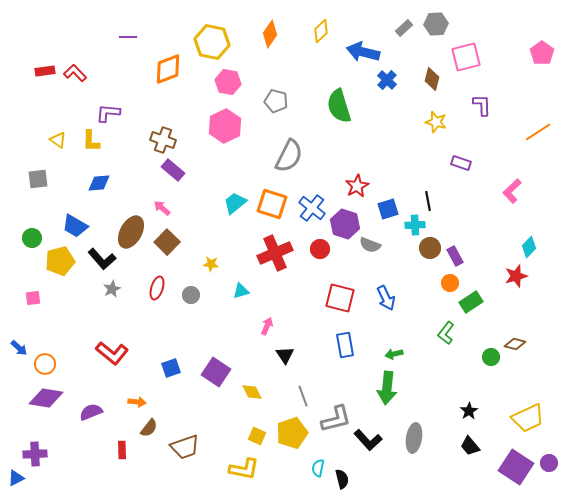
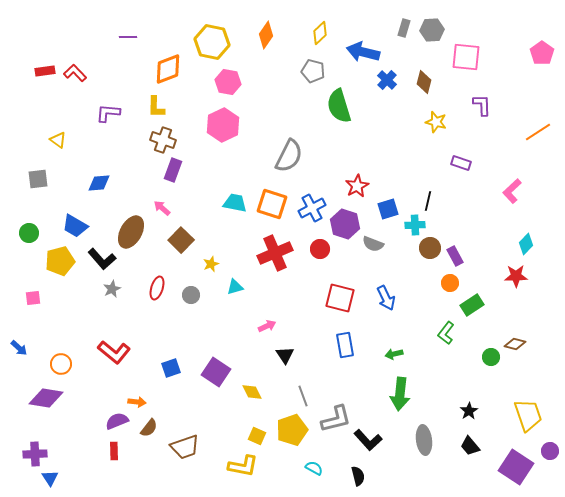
gray hexagon at (436, 24): moved 4 px left, 6 px down
gray rectangle at (404, 28): rotated 30 degrees counterclockwise
yellow diamond at (321, 31): moved 1 px left, 2 px down
orange diamond at (270, 34): moved 4 px left, 1 px down
pink square at (466, 57): rotated 20 degrees clockwise
brown diamond at (432, 79): moved 8 px left, 3 px down
gray pentagon at (276, 101): moved 37 px right, 30 px up
pink hexagon at (225, 126): moved 2 px left, 1 px up
yellow L-shape at (91, 141): moved 65 px right, 34 px up
purple rectangle at (173, 170): rotated 70 degrees clockwise
black line at (428, 201): rotated 24 degrees clockwise
cyan trapezoid at (235, 203): rotated 50 degrees clockwise
blue cross at (312, 208): rotated 24 degrees clockwise
green circle at (32, 238): moved 3 px left, 5 px up
brown square at (167, 242): moved 14 px right, 2 px up
gray semicircle at (370, 245): moved 3 px right, 1 px up
cyan diamond at (529, 247): moved 3 px left, 3 px up
yellow star at (211, 264): rotated 28 degrees counterclockwise
red star at (516, 276): rotated 15 degrees clockwise
cyan triangle at (241, 291): moved 6 px left, 4 px up
green rectangle at (471, 302): moved 1 px right, 3 px down
pink arrow at (267, 326): rotated 42 degrees clockwise
red L-shape at (112, 353): moved 2 px right, 1 px up
orange circle at (45, 364): moved 16 px right
green arrow at (387, 388): moved 13 px right, 6 px down
purple semicircle at (91, 412): moved 26 px right, 9 px down
yellow trapezoid at (528, 418): moved 3 px up; rotated 84 degrees counterclockwise
yellow pentagon at (292, 433): moved 3 px up
gray ellipse at (414, 438): moved 10 px right, 2 px down; rotated 16 degrees counterclockwise
red rectangle at (122, 450): moved 8 px left, 1 px down
purple circle at (549, 463): moved 1 px right, 12 px up
cyan semicircle at (318, 468): moved 4 px left; rotated 108 degrees clockwise
yellow L-shape at (244, 469): moved 1 px left, 3 px up
blue triangle at (16, 478): moved 34 px right; rotated 36 degrees counterclockwise
black semicircle at (342, 479): moved 16 px right, 3 px up
